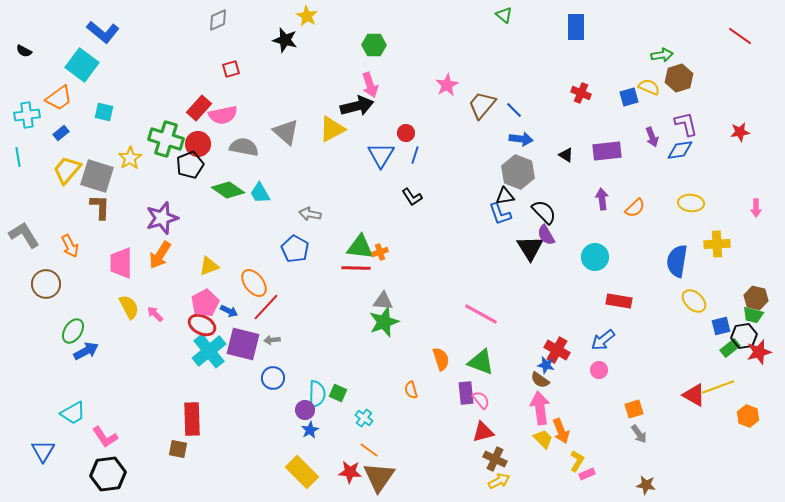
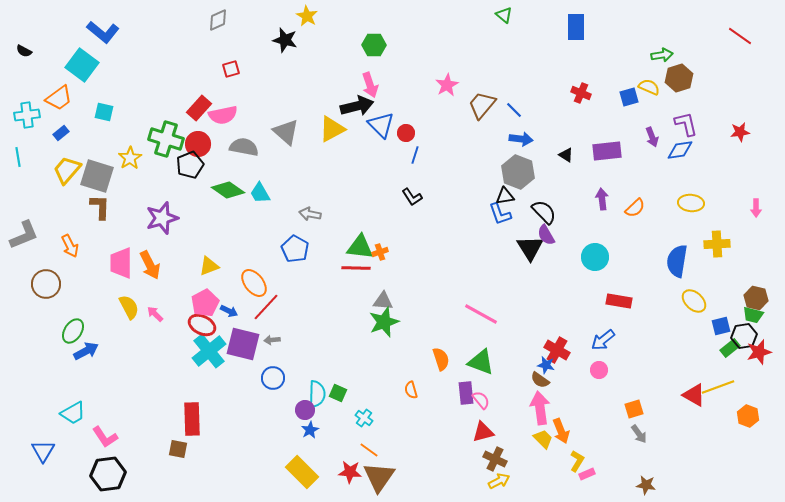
blue triangle at (381, 155): moved 30 px up; rotated 16 degrees counterclockwise
gray L-shape at (24, 235): rotated 100 degrees clockwise
orange arrow at (160, 255): moved 10 px left, 10 px down; rotated 60 degrees counterclockwise
